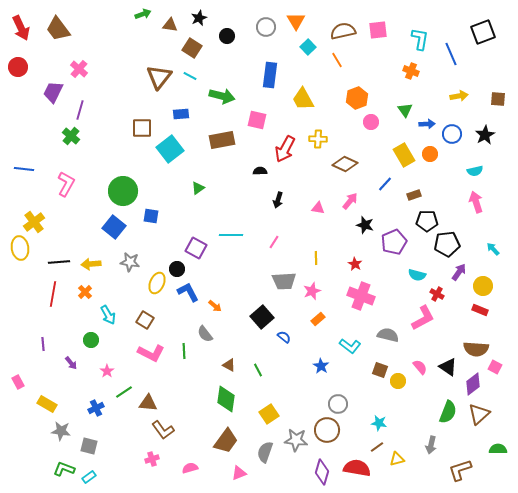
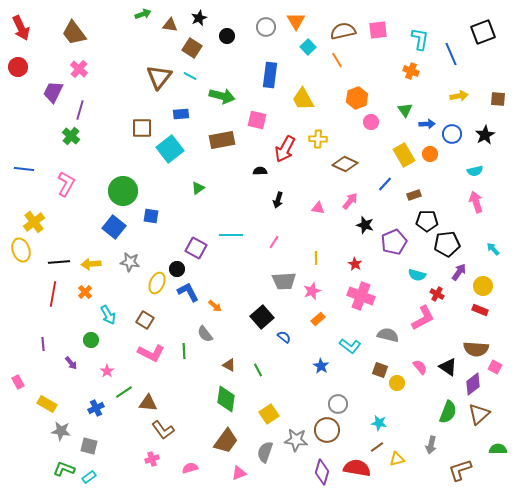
brown trapezoid at (58, 29): moved 16 px right, 4 px down
yellow ellipse at (20, 248): moved 1 px right, 2 px down; rotated 10 degrees counterclockwise
yellow circle at (398, 381): moved 1 px left, 2 px down
